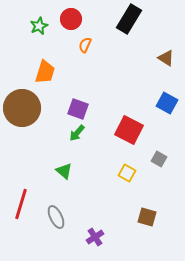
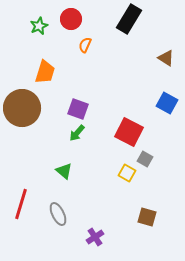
red square: moved 2 px down
gray square: moved 14 px left
gray ellipse: moved 2 px right, 3 px up
